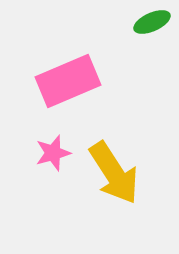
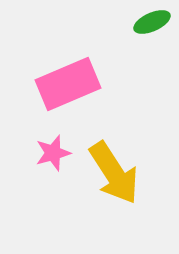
pink rectangle: moved 3 px down
